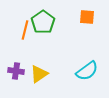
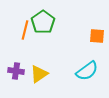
orange square: moved 10 px right, 19 px down
